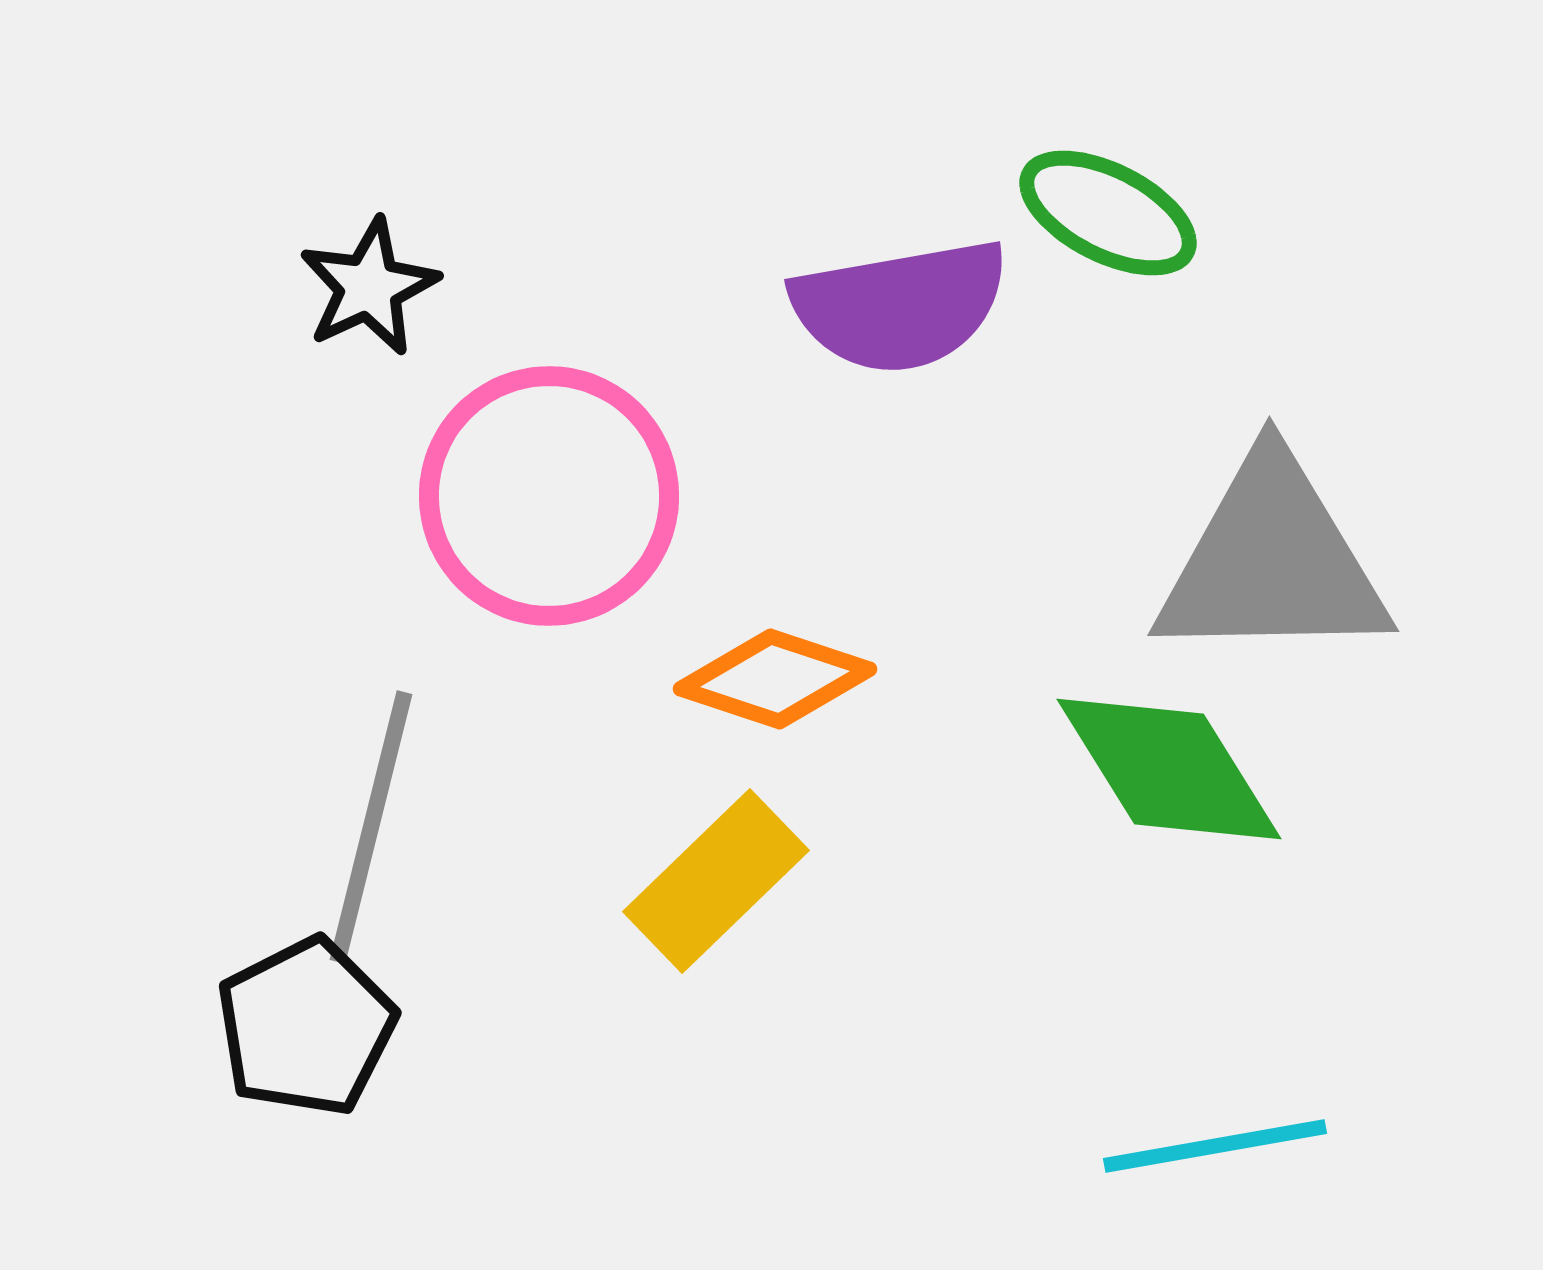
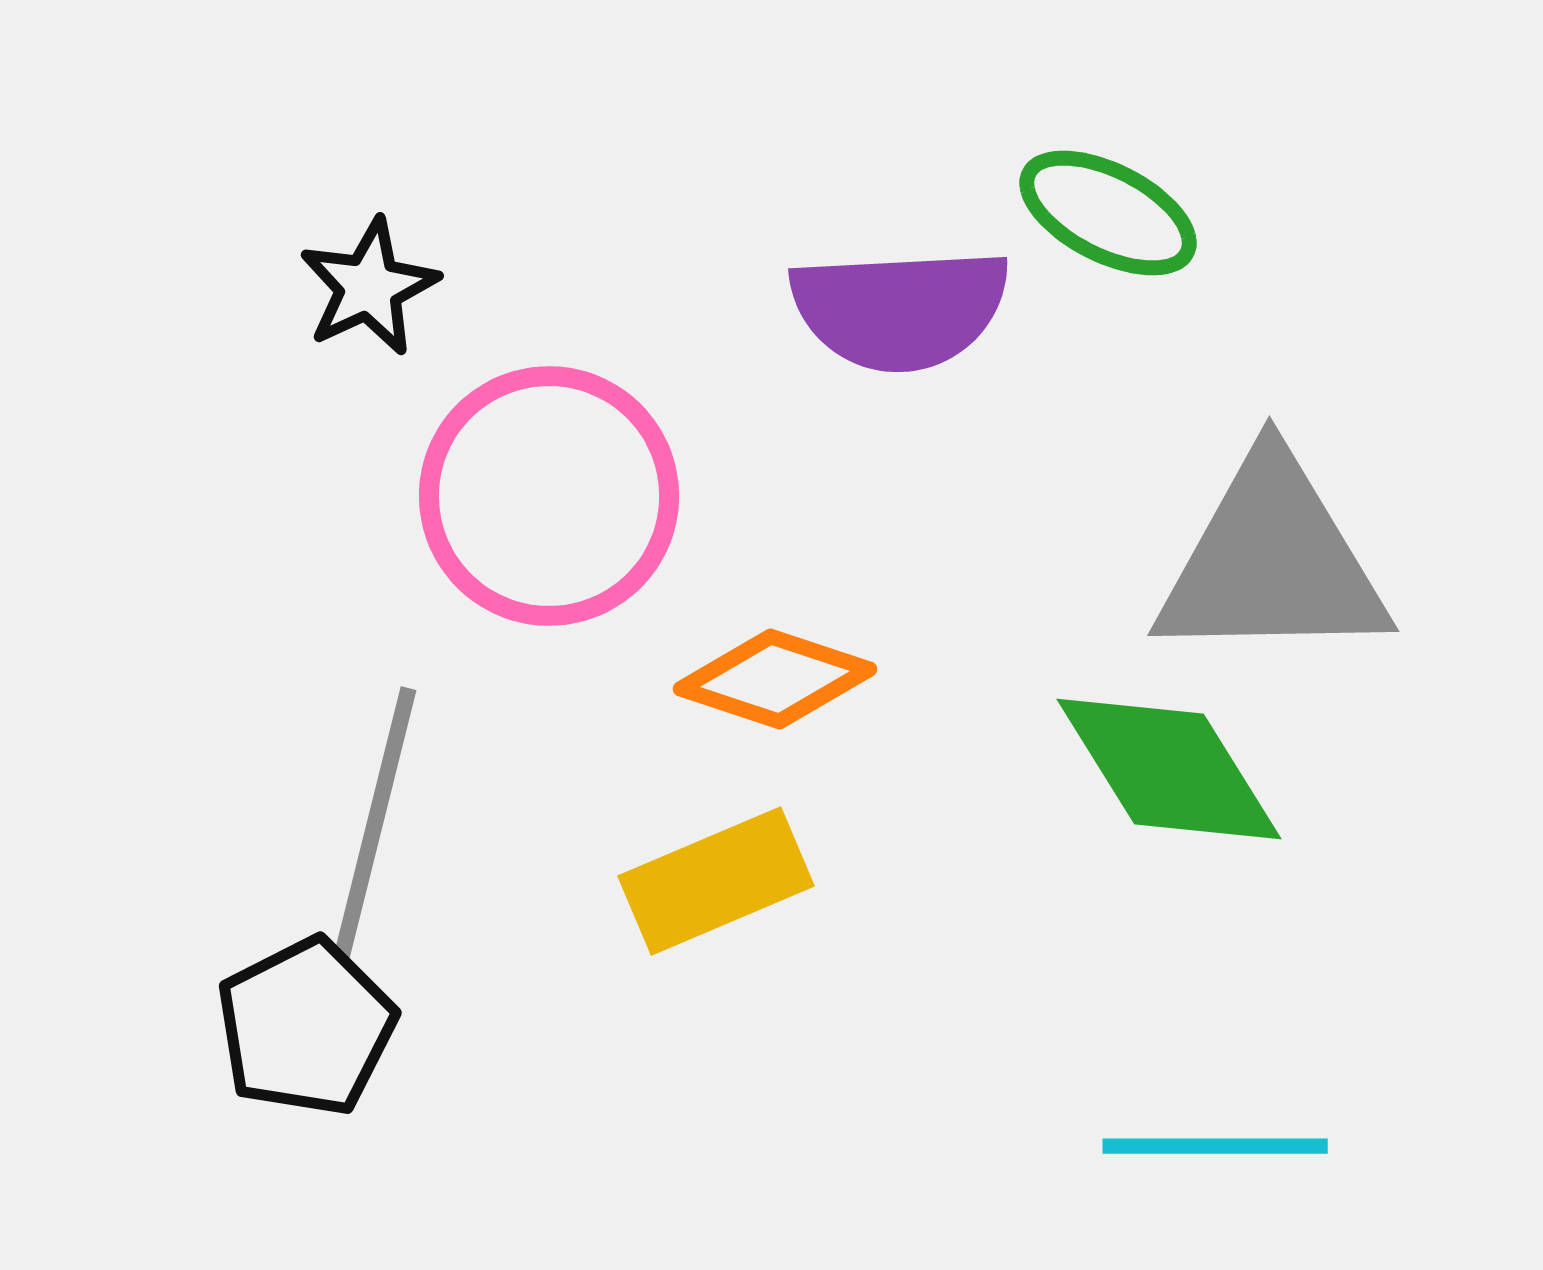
purple semicircle: moved 3 px down; rotated 7 degrees clockwise
gray line: moved 4 px right, 4 px up
yellow rectangle: rotated 21 degrees clockwise
cyan line: rotated 10 degrees clockwise
